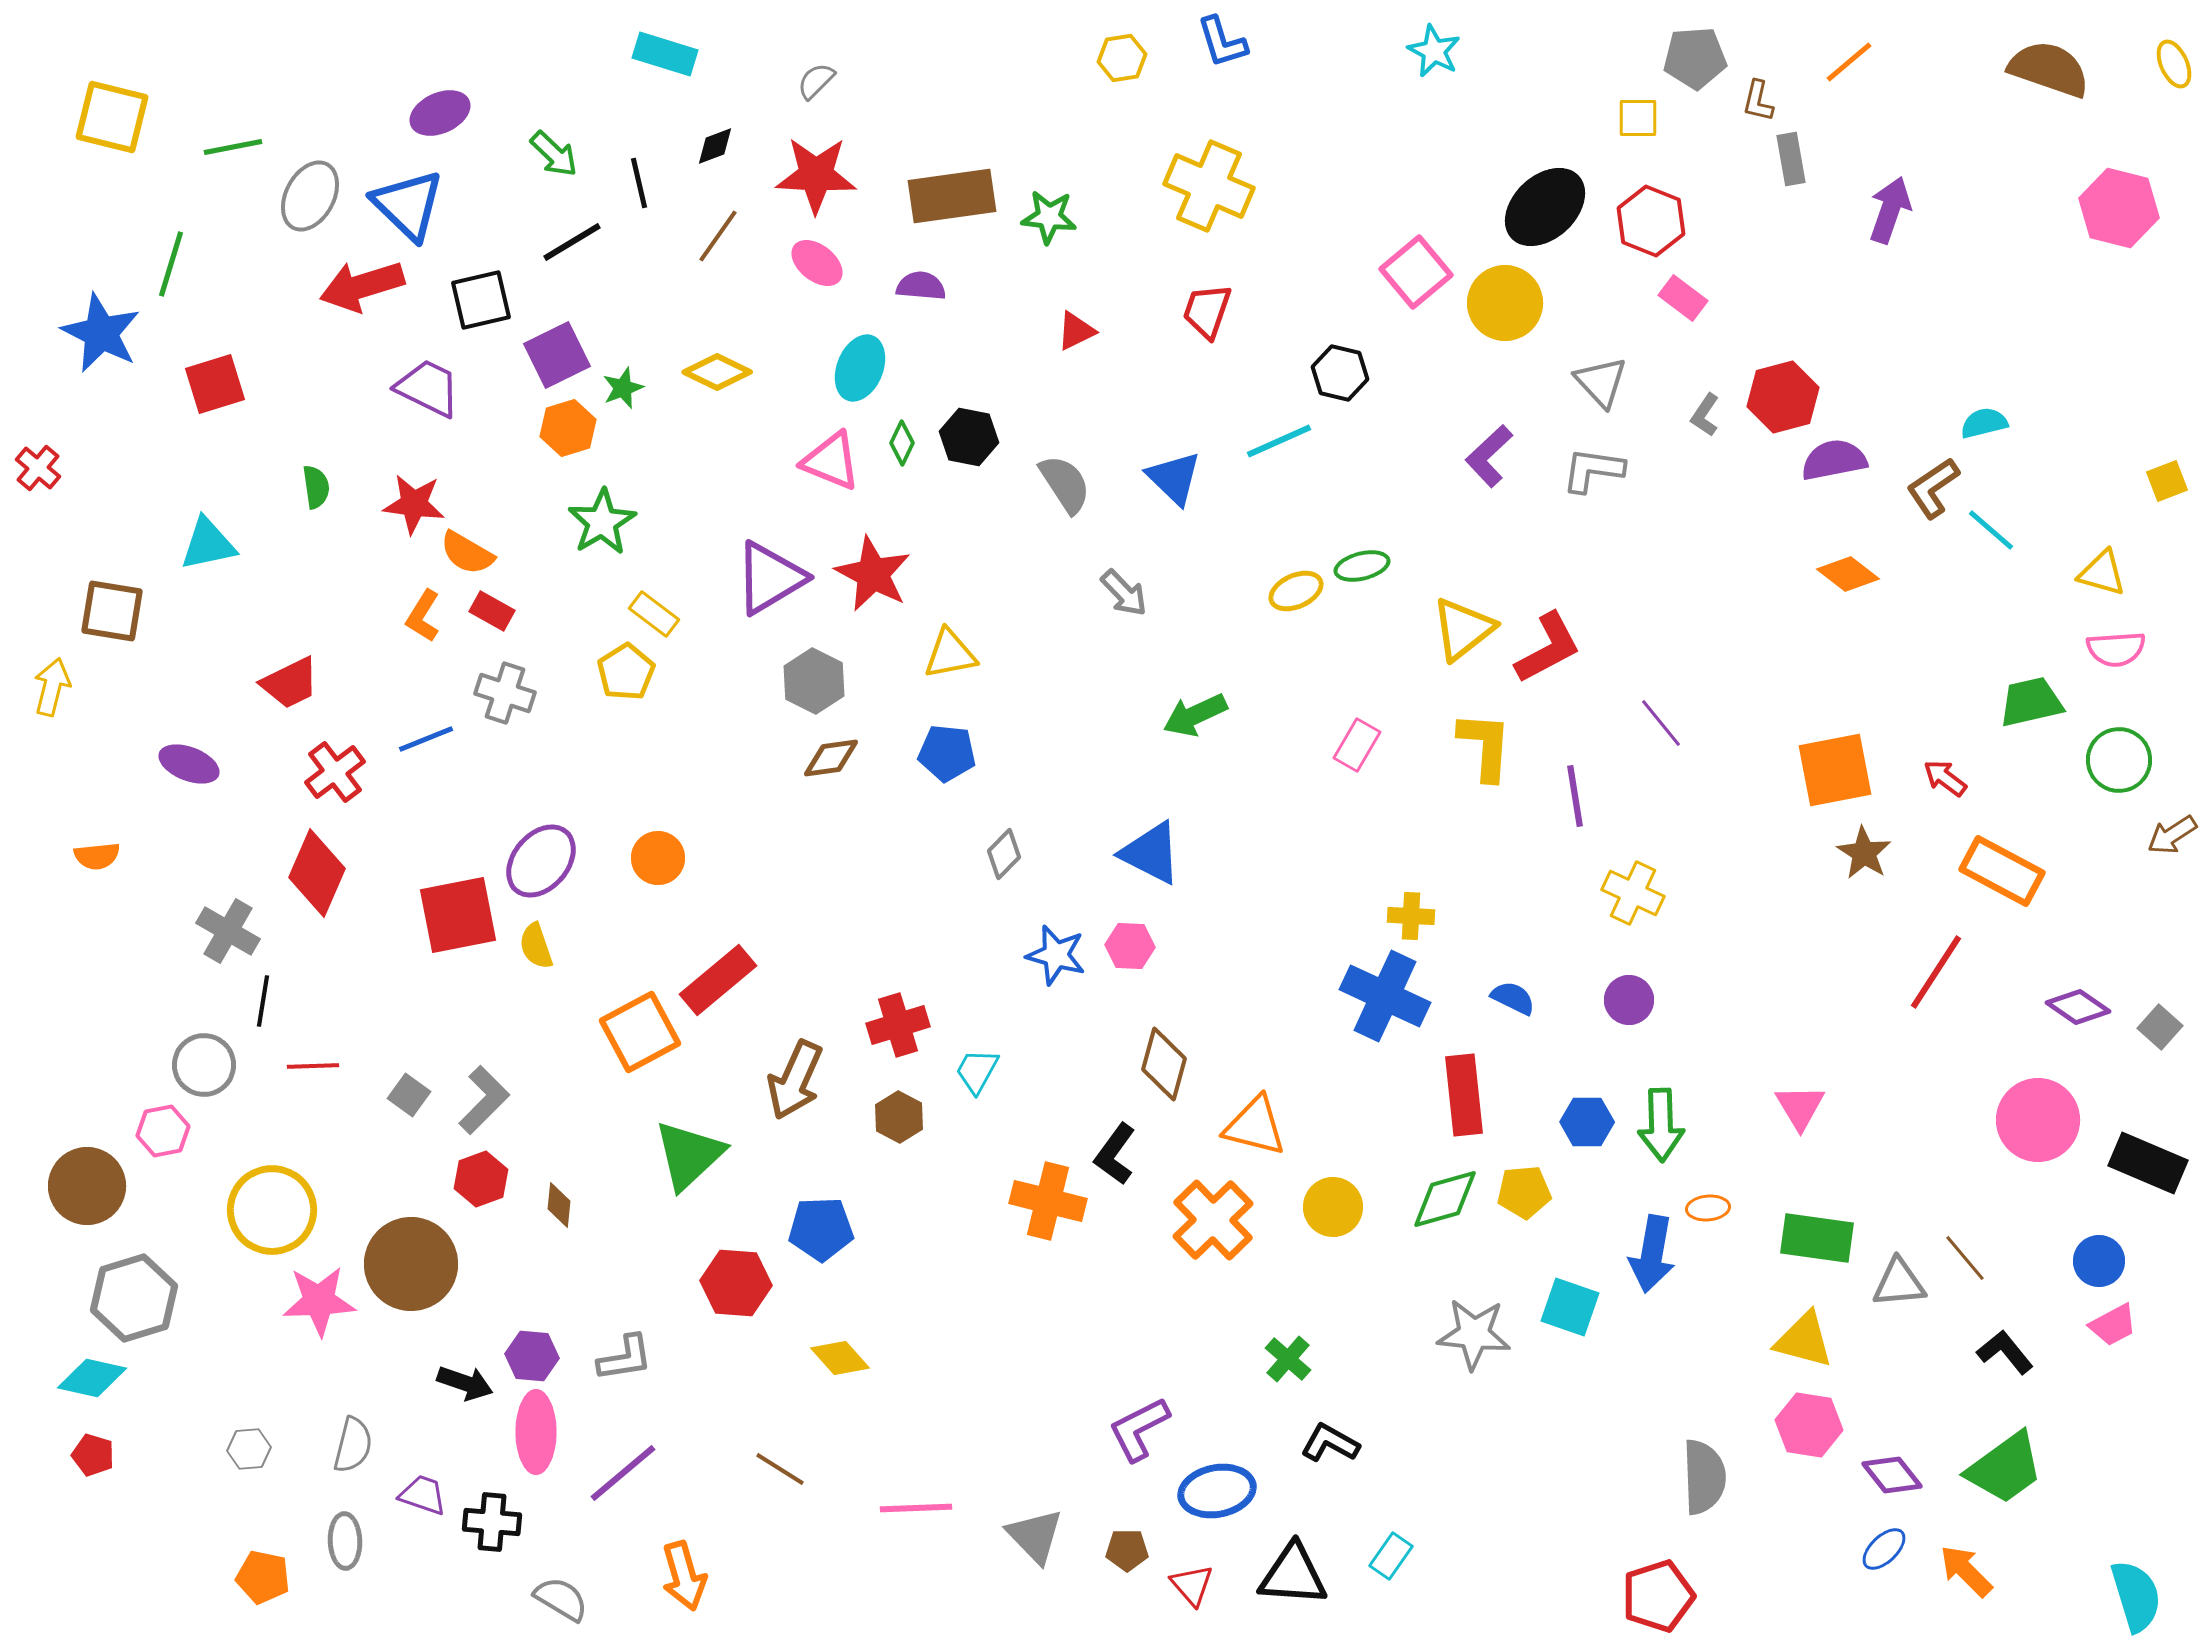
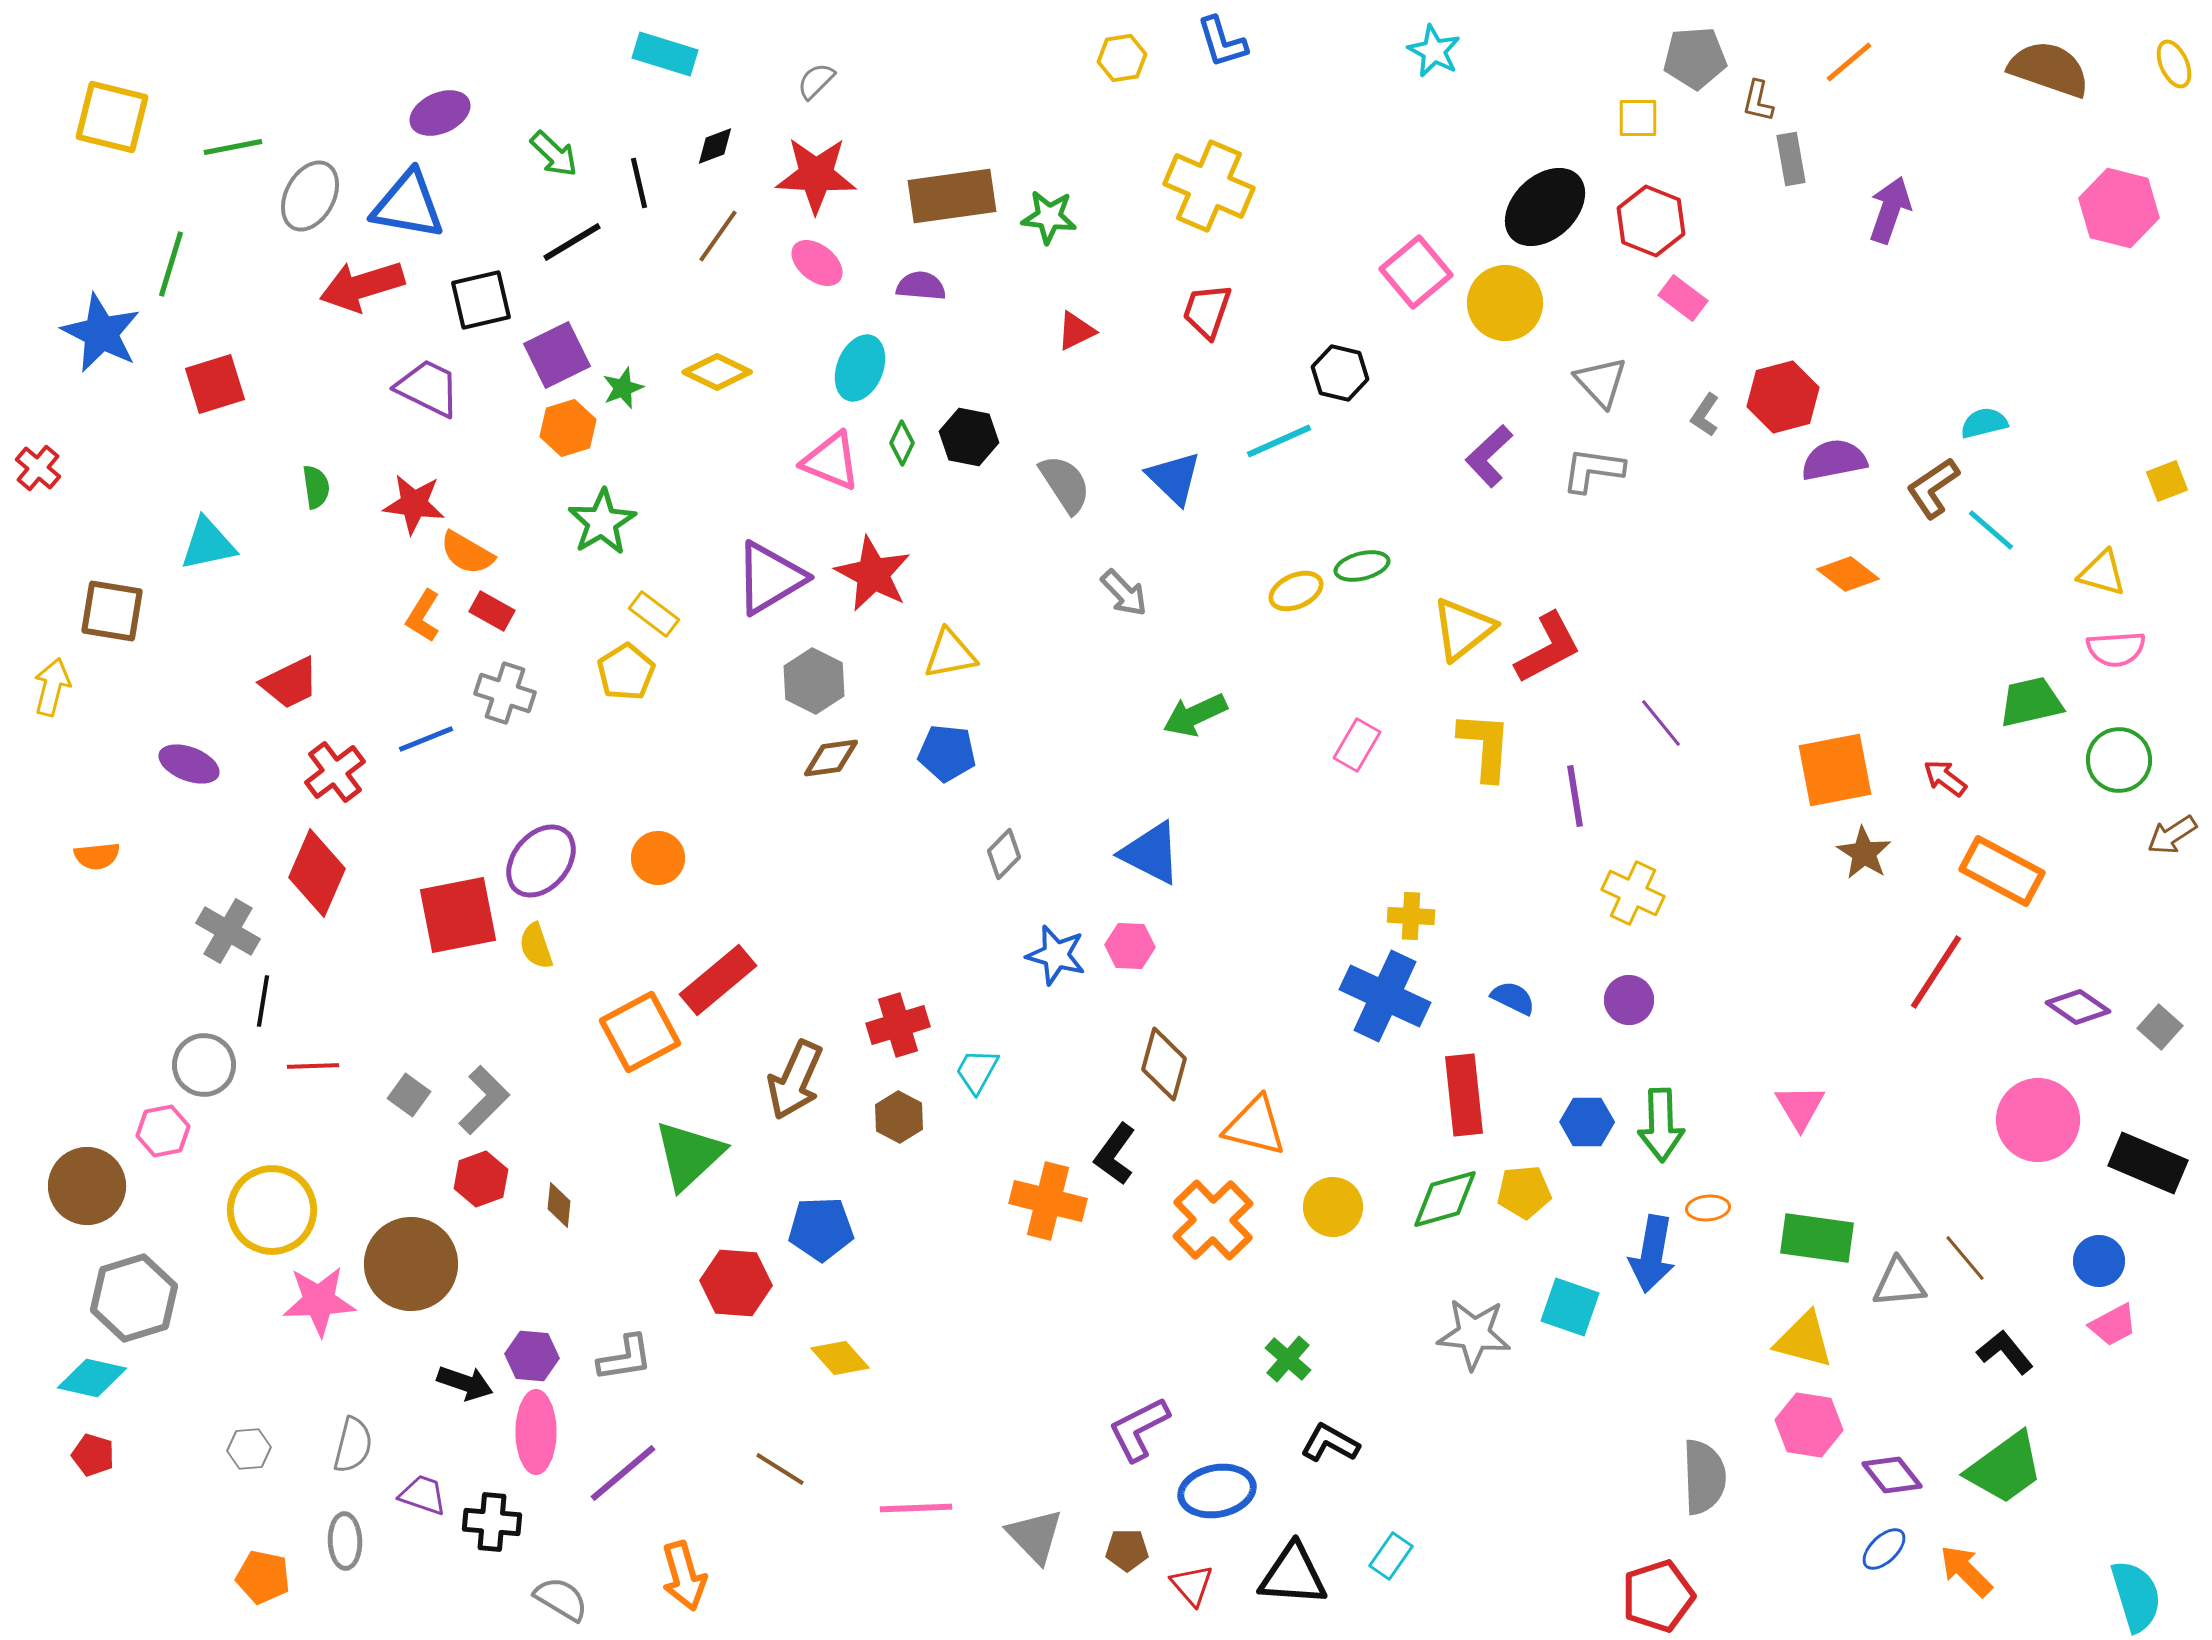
blue triangle at (408, 205): rotated 34 degrees counterclockwise
